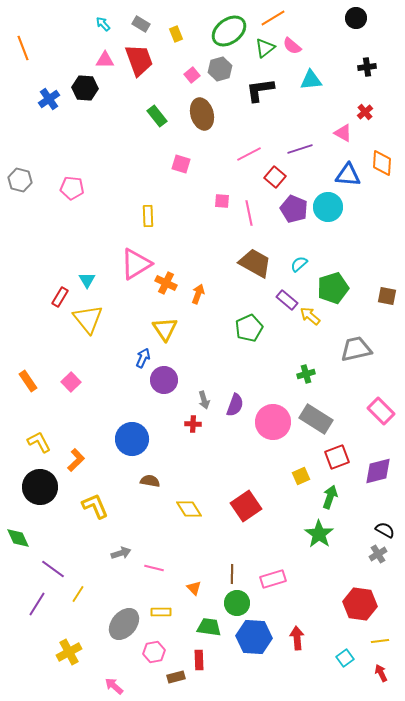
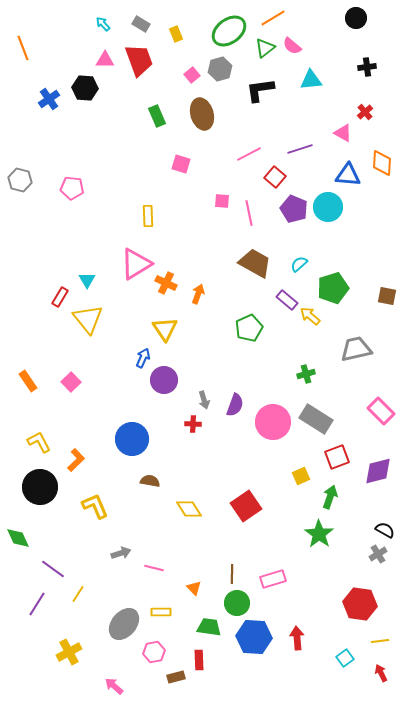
green rectangle at (157, 116): rotated 15 degrees clockwise
